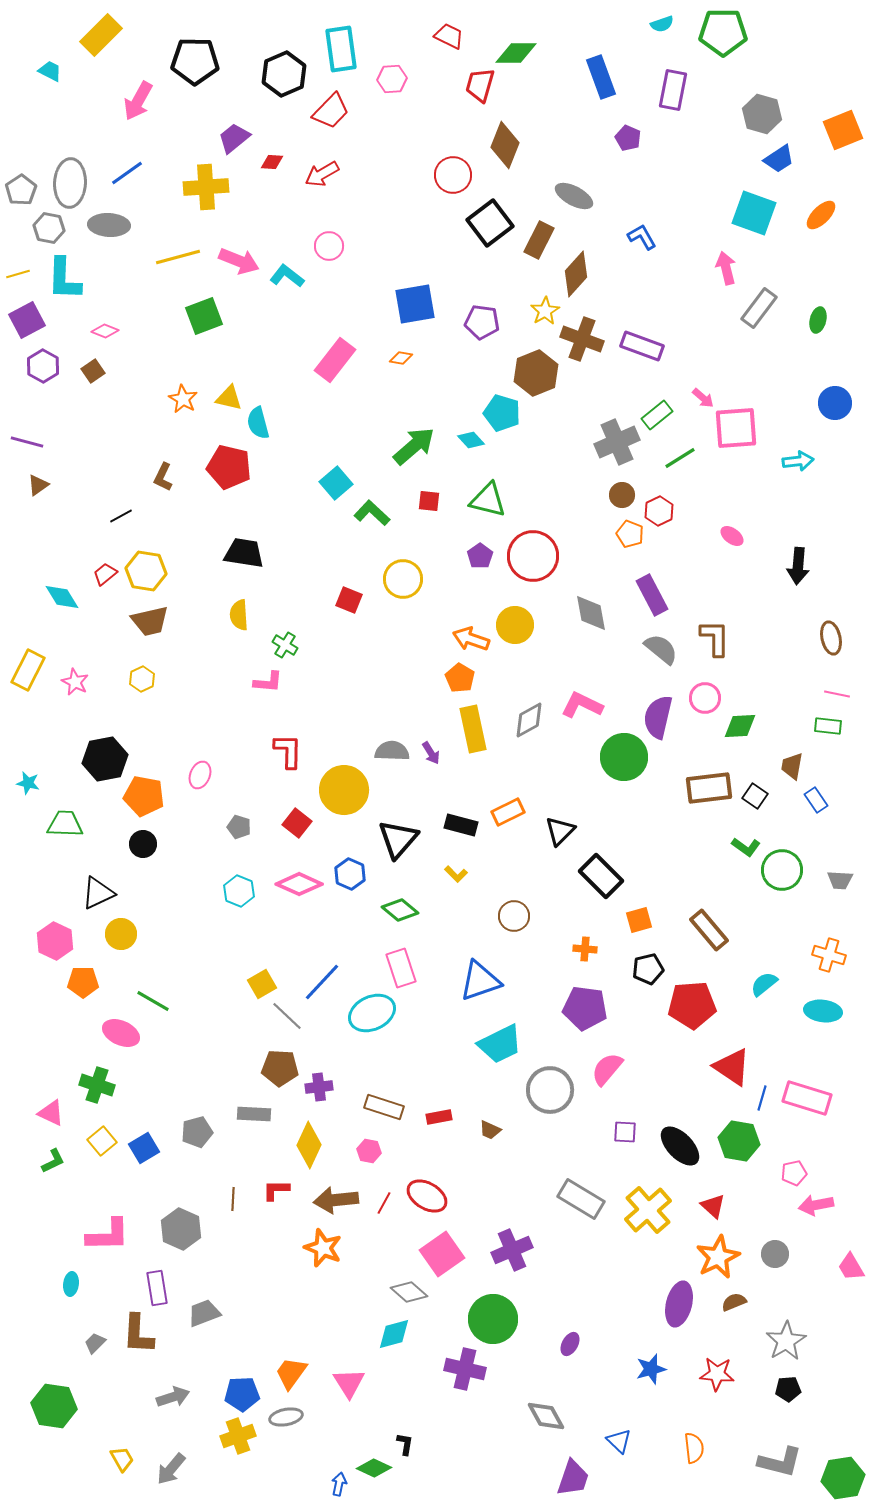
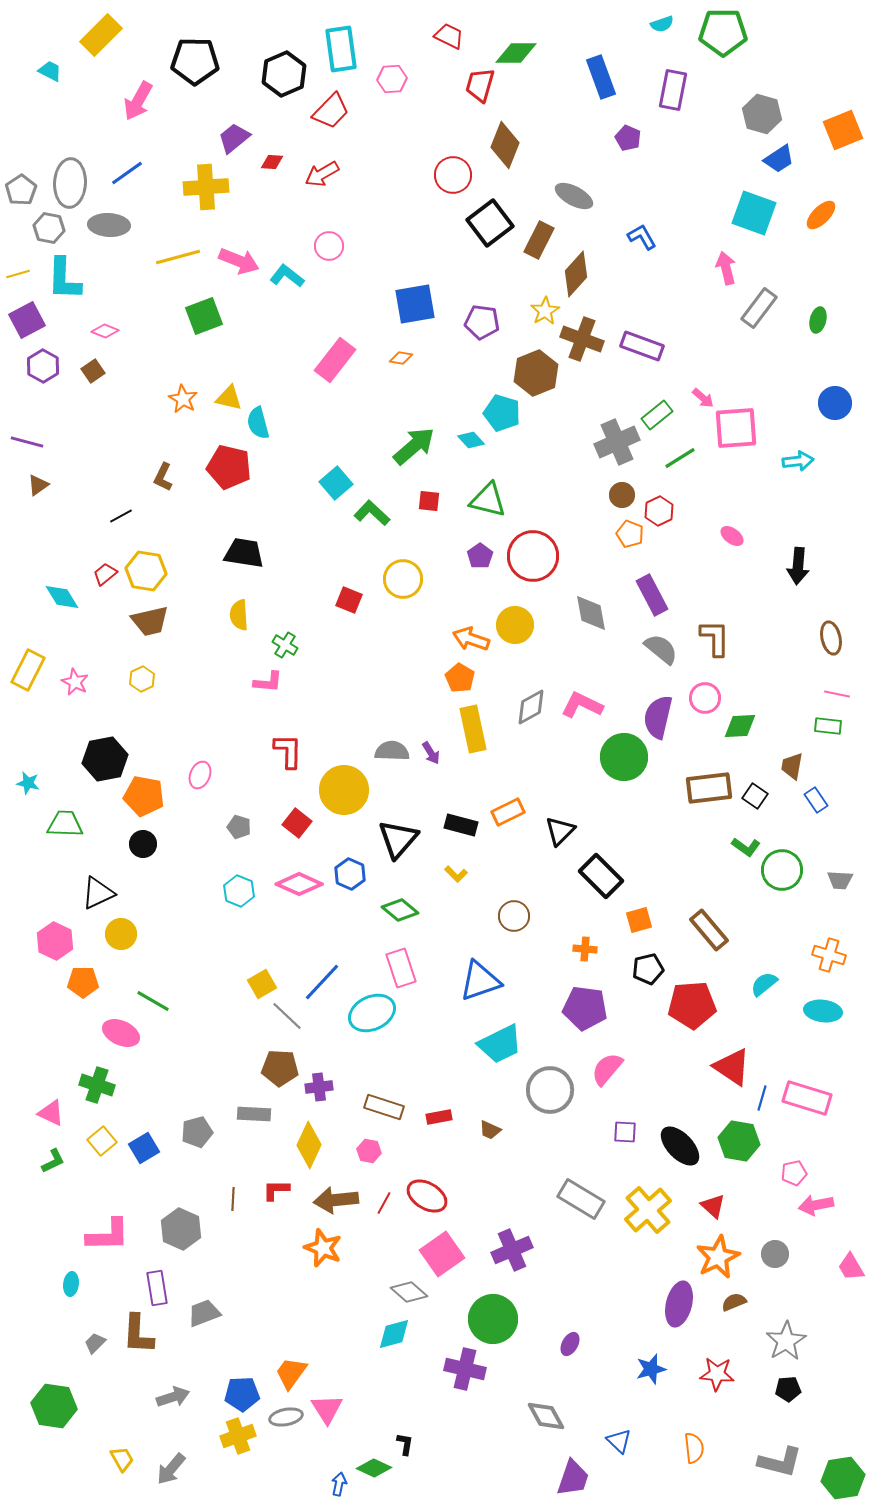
gray diamond at (529, 720): moved 2 px right, 13 px up
pink triangle at (349, 1383): moved 22 px left, 26 px down
